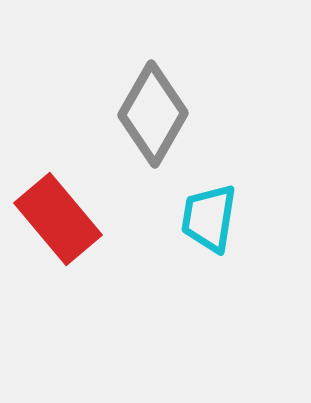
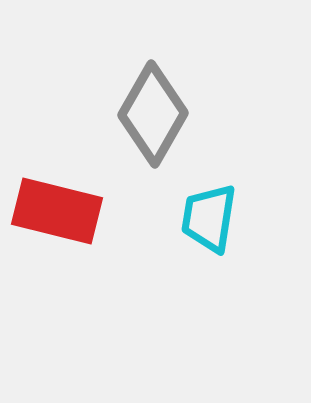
red rectangle: moved 1 px left, 8 px up; rotated 36 degrees counterclockwise
